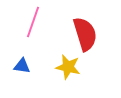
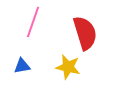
red semicircle: moved 1 px up
blue triangle: rotated 18 degrees counterclockwise
